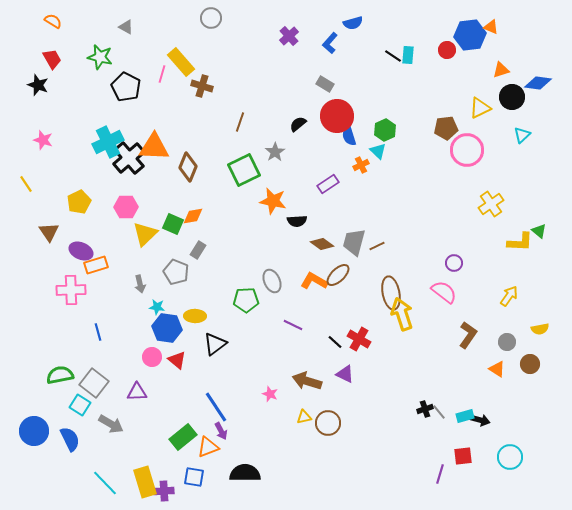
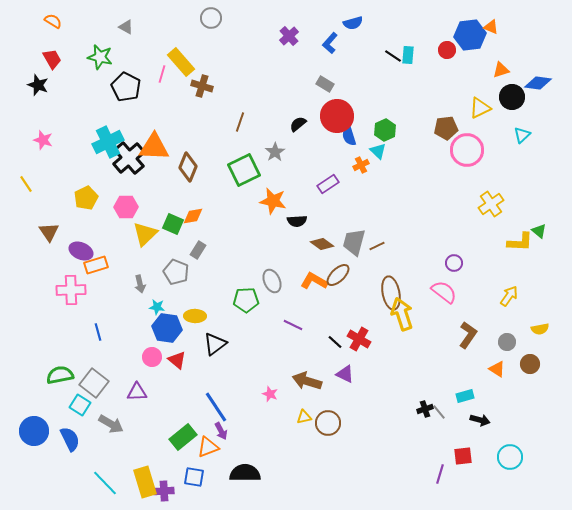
yellow pentagon at (79, 202): moved 7 px right, 4 px up
cyan rectangle at (465, 416): moved 20 px up
